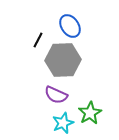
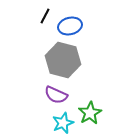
blue ellipse: rotated 70 degrees counterclockwise
black line: moved 7 px right, 24 px up
gray hexagon: rotated 16 degrees clockwise
